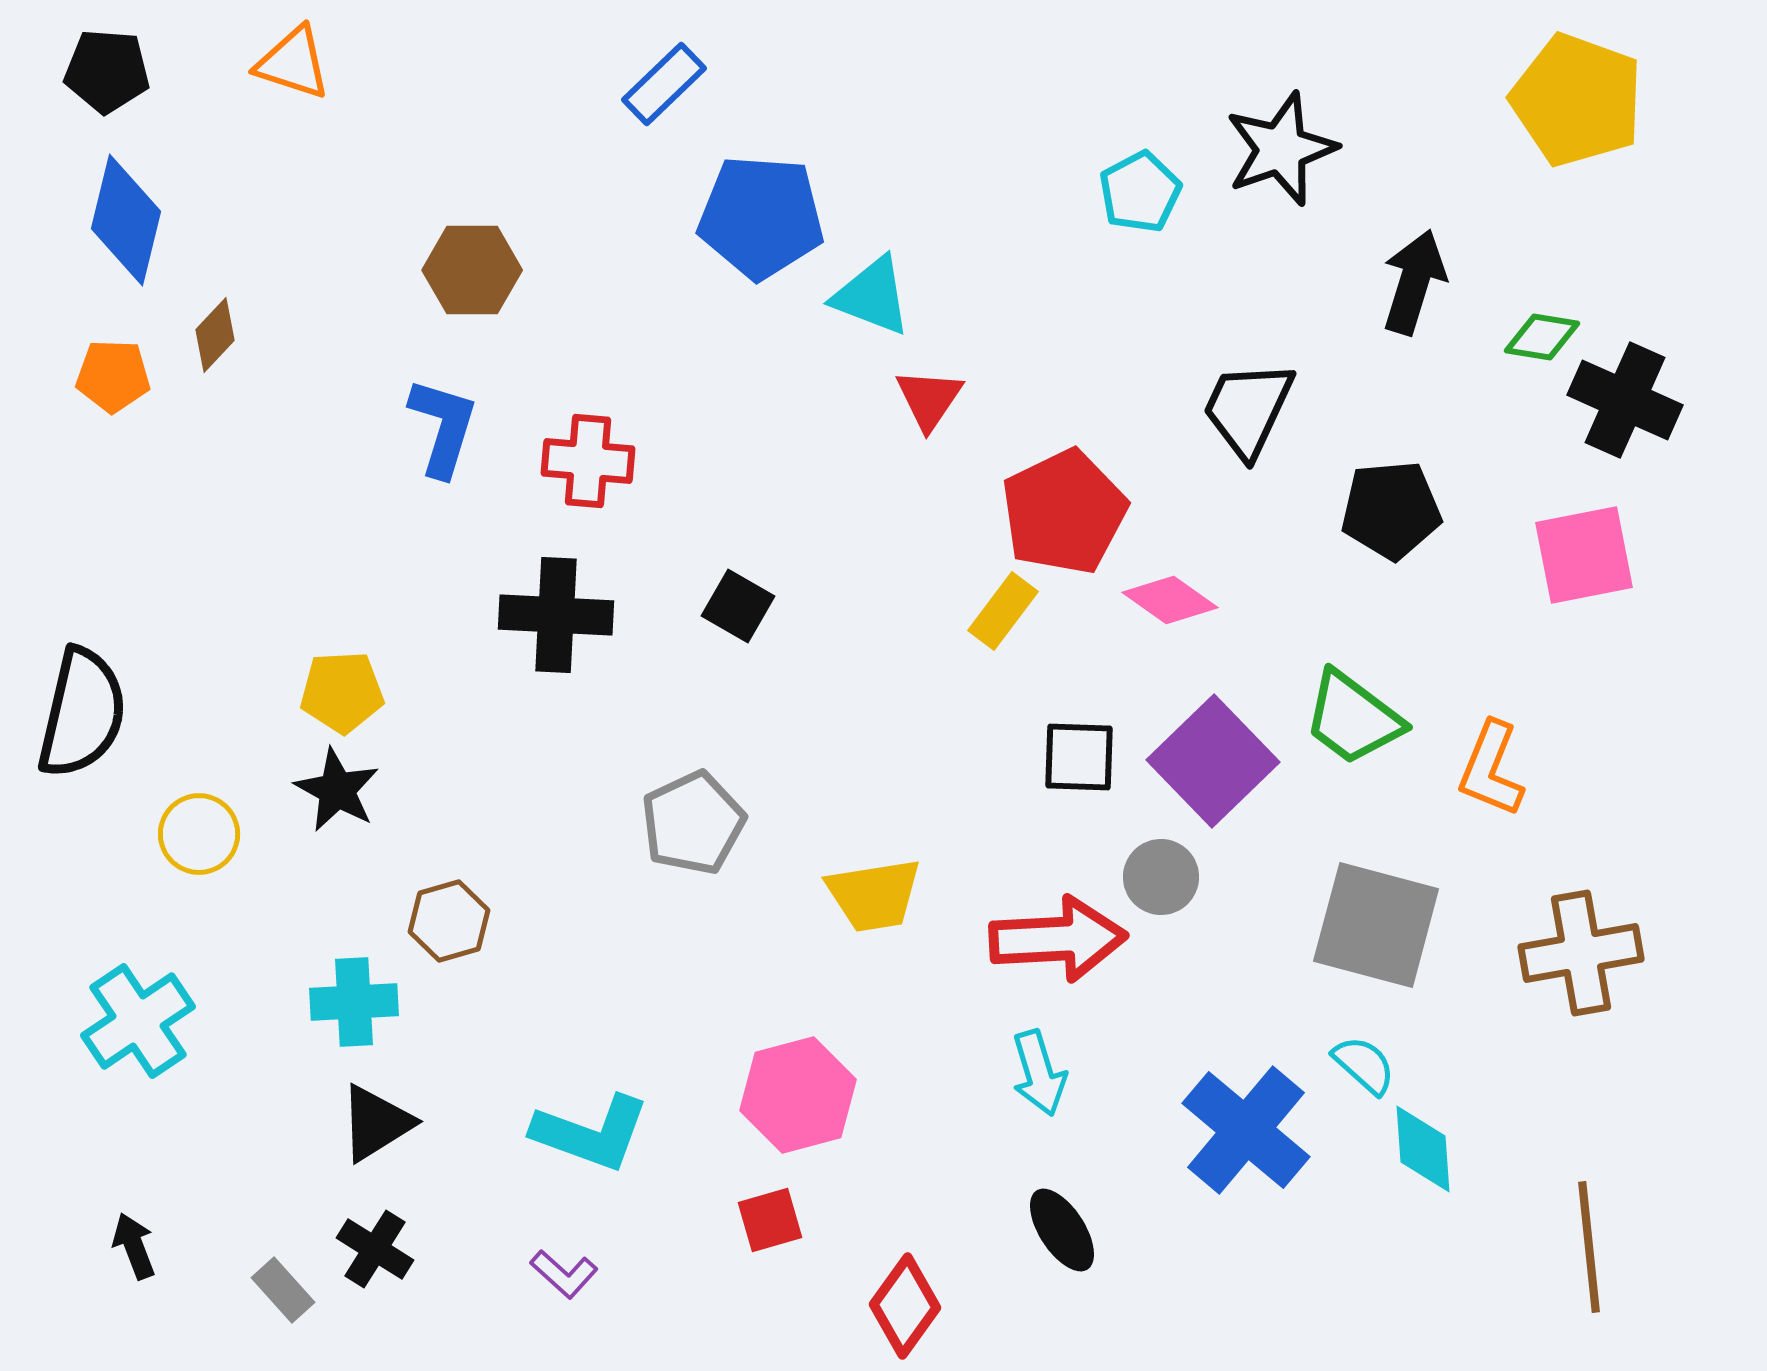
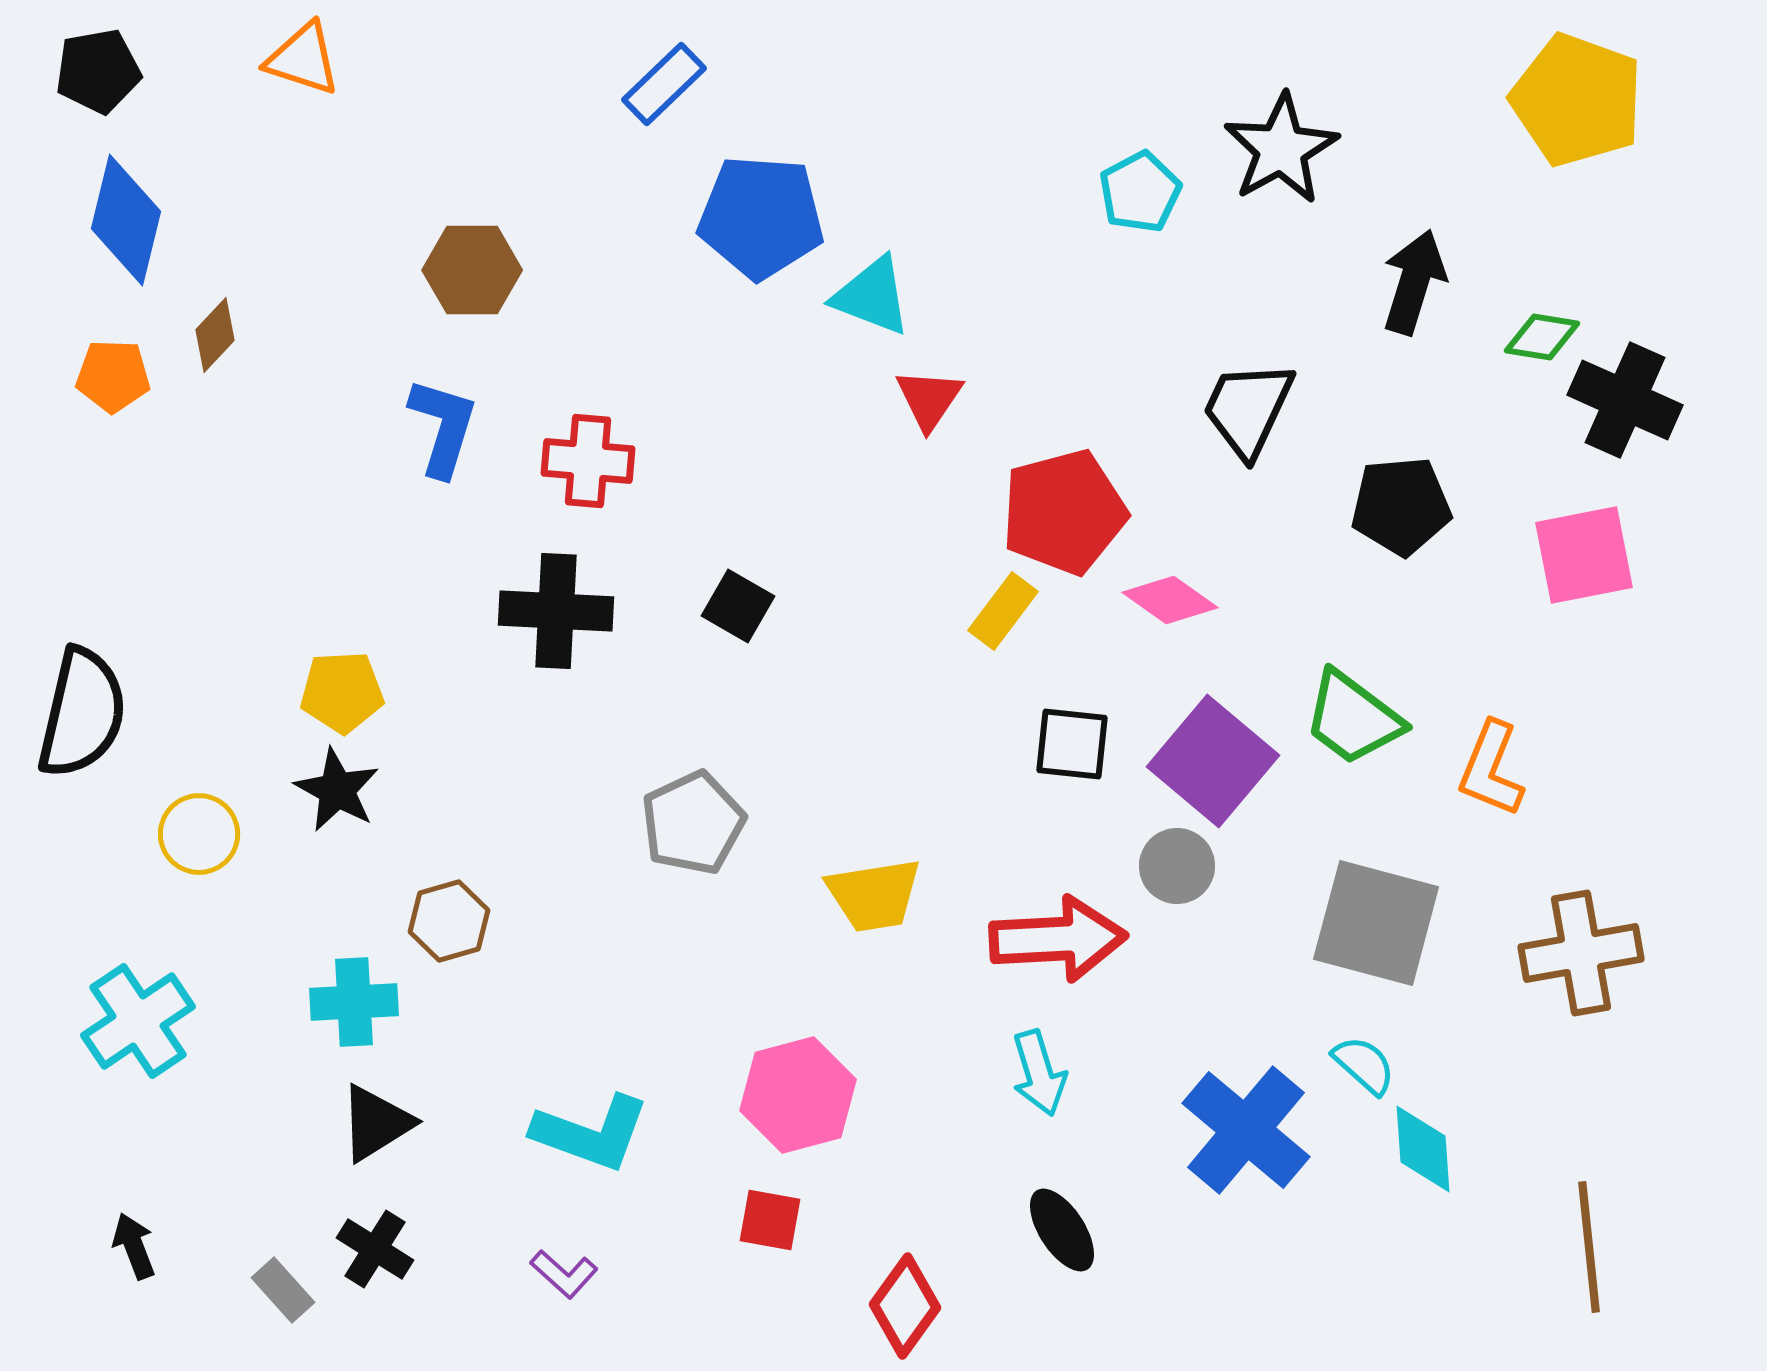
orange triangle at (293, 63): moved 10 px right, 4 px up
black pentagon at (107, 71): moved 9 px left; rotated 14 degrees counterclockwise
black star at (1281, 149): rotated 10 degrees counterclockwise
black pentagon at (1391, 510): moved 10 px right, 4 px up
red pentagon at (1064, 512): rotated 11 degrees clockwise
black cross at (556, 615): moved 4 px up
black square at (1079, 757): moved 7 px left, 13 px up; rotated 4 degrees clockwise
purple square at (1213, 761): rotated 6 degrees counterclockwise
gray circle at (1161, 877): moved 16 px right, 11 px up
gray square at (1376, 925): moved 2 px up
red square at (770, 1220): rotated 26 degrees clockwise
